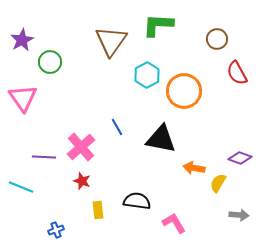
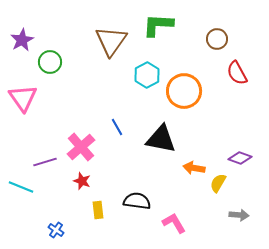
purple line: moved 1 px right, 5 px down; rotated 20 degrees counterclockwise
blue cross: rotated 35 degrees counterclockwise
